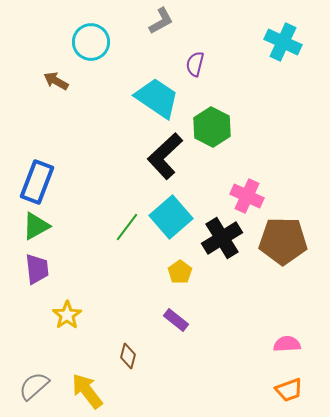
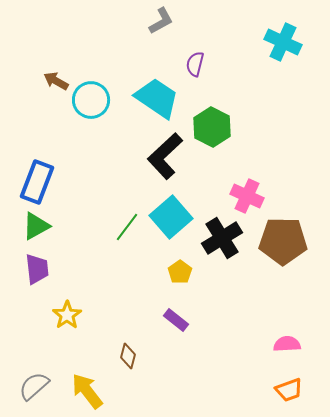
cyan circle: moved 58 px down
